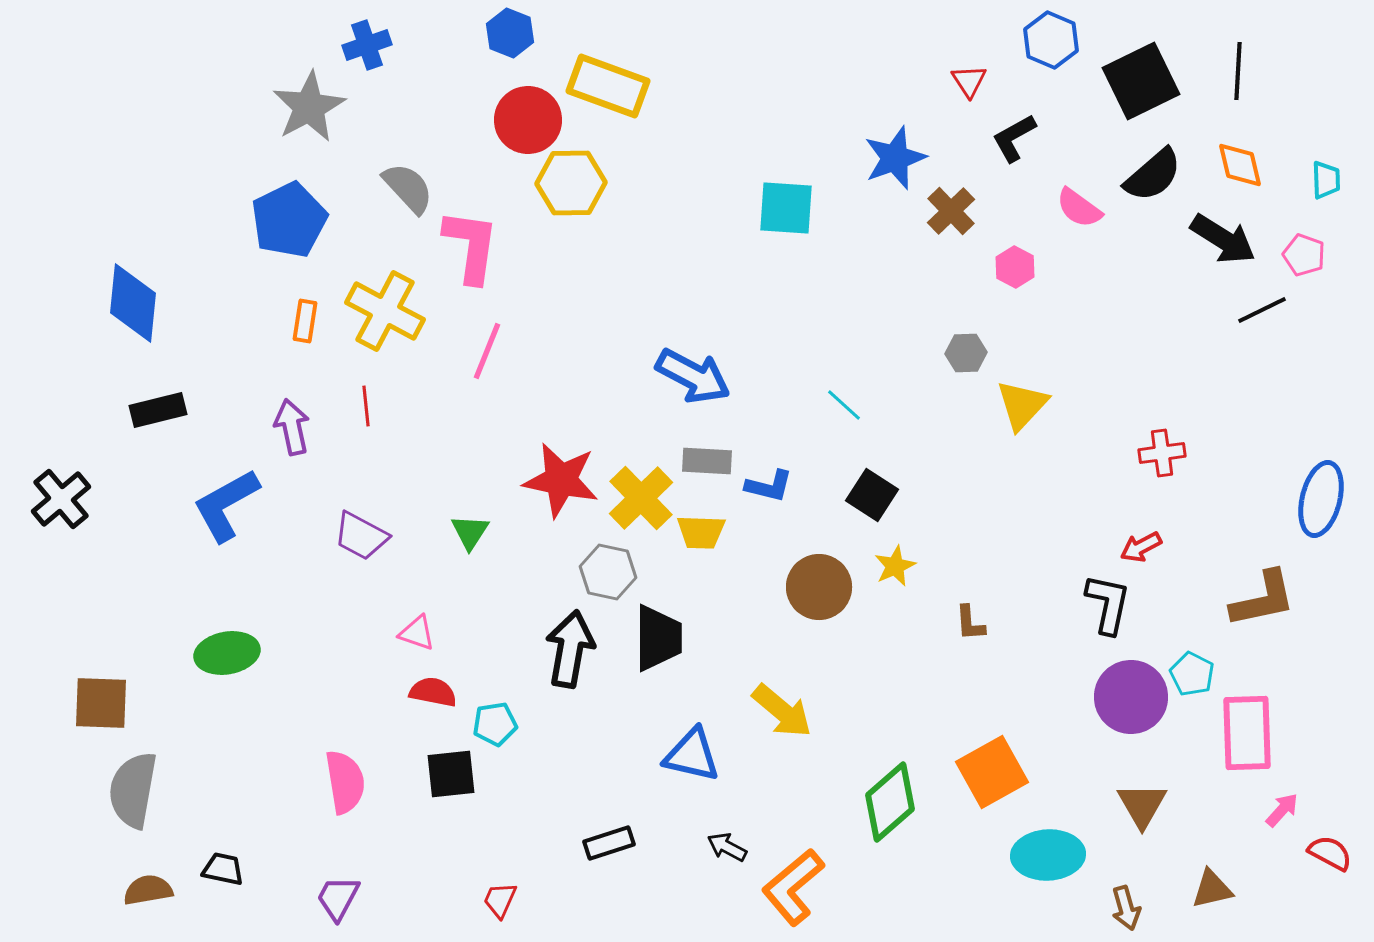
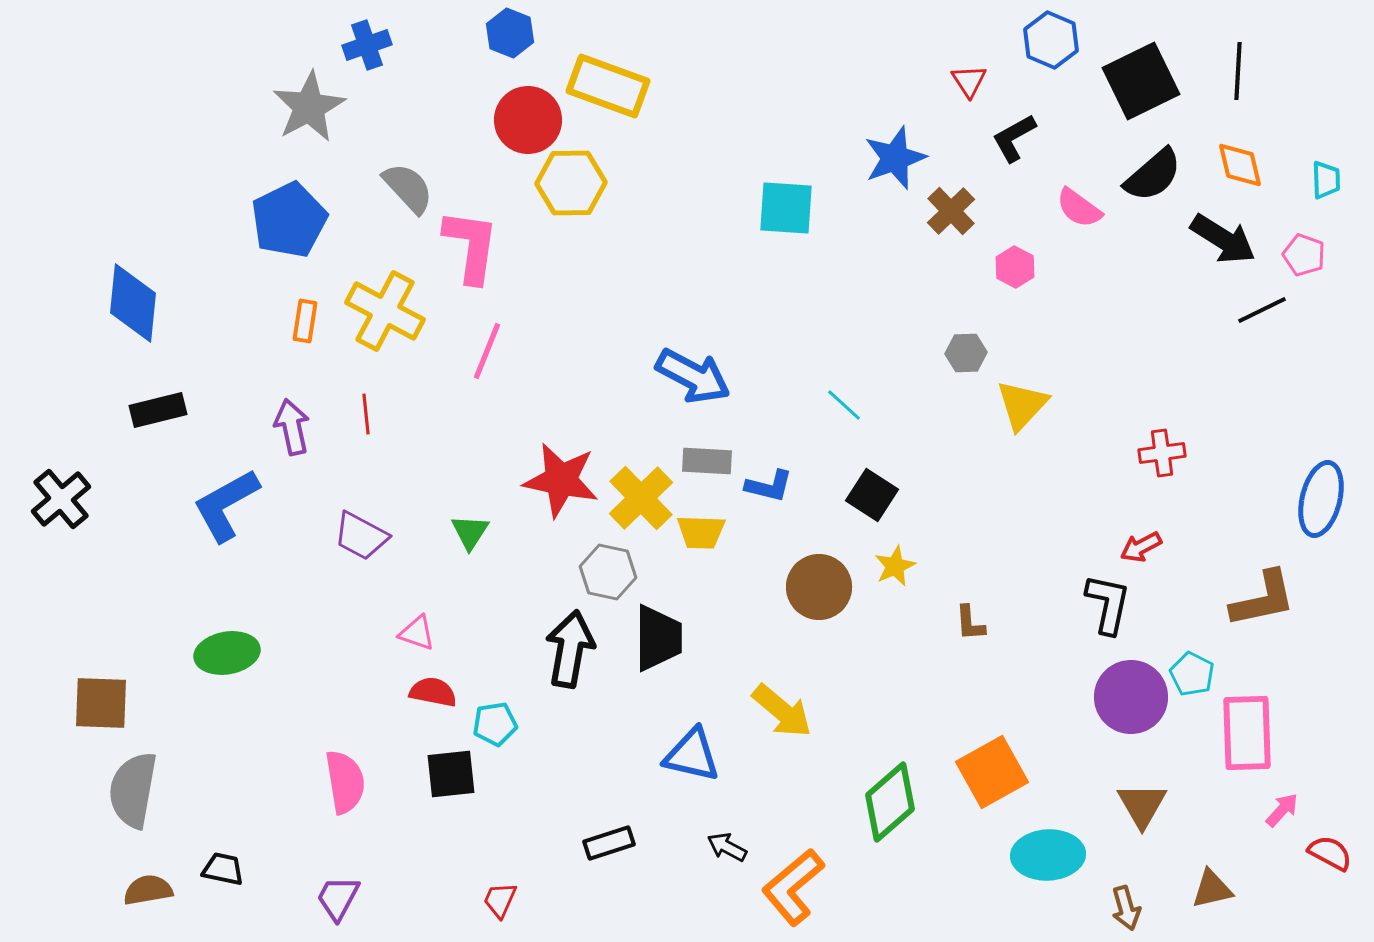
red line at (366, 406): moved 8 px down
